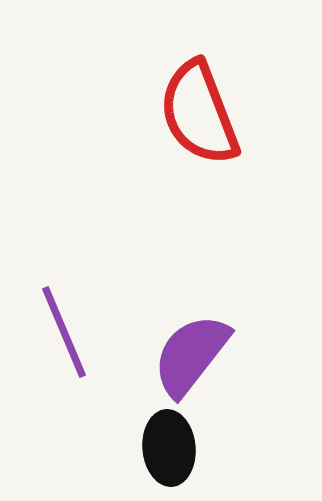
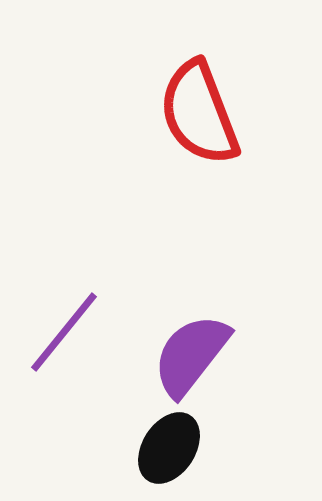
purple line: rotated 62 degrees clockwise
black ellipse: rotated 38 degrees clockwise
